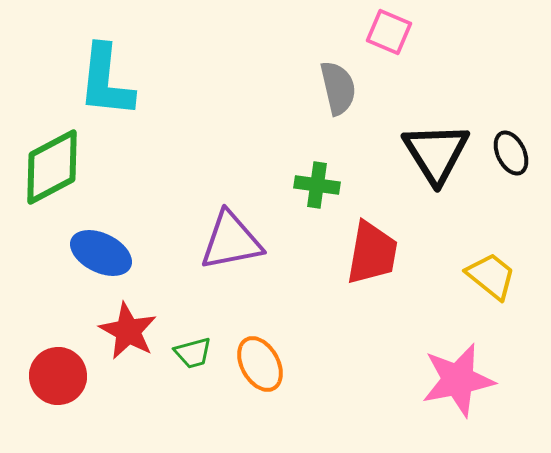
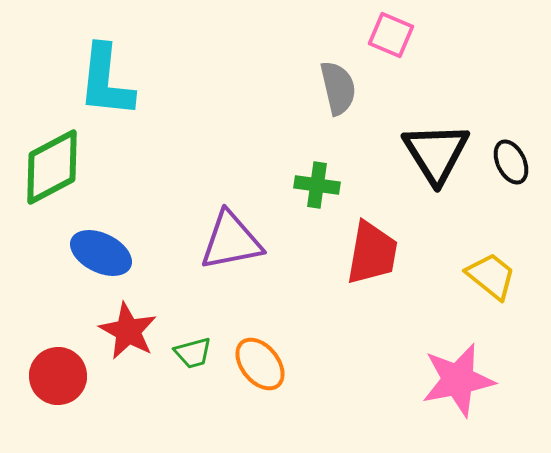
pink square: moved 2 px right, 3 px down
black ellipse: moved 9 px down
orange ellipse: rotated 10 degrees counterclockwise
